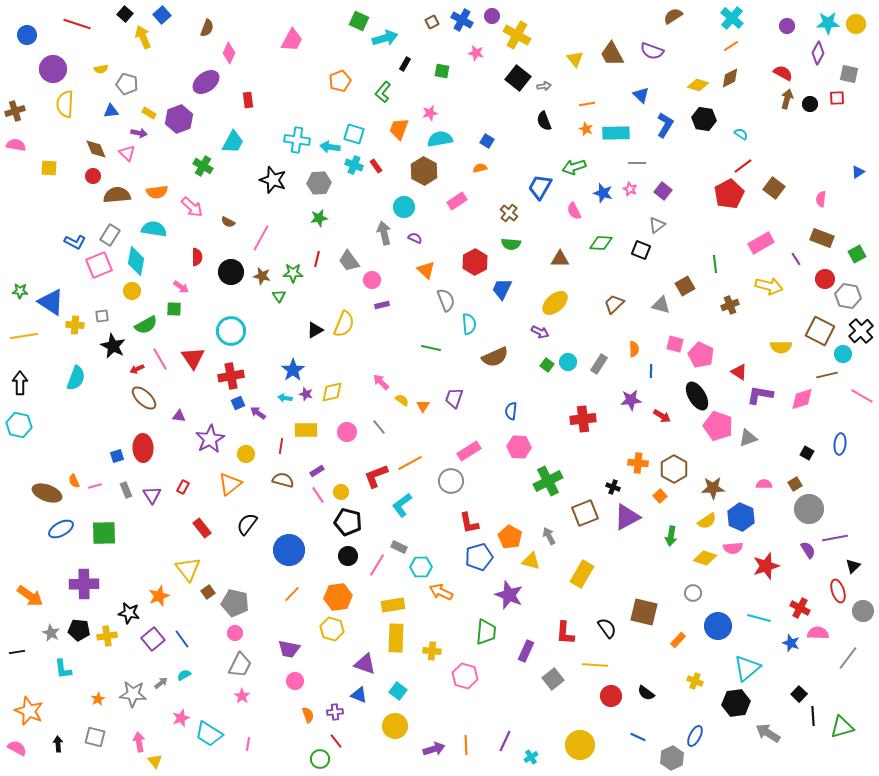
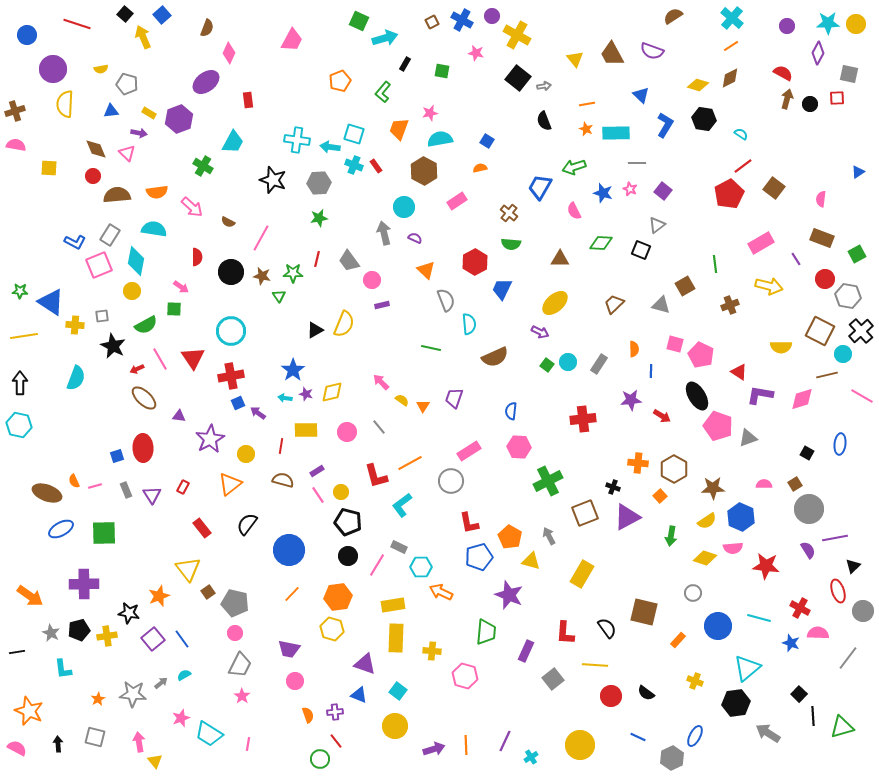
red L-shape at (376, 476): rotated 84 degrees counterclockwise
red star at (766, 566): rotated 24 degrees clockwise
black pentagon at (79, 630): rotated 20 degrees counterclockwise
